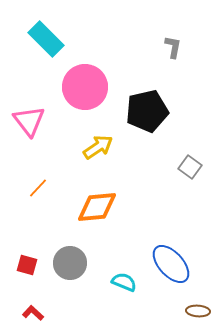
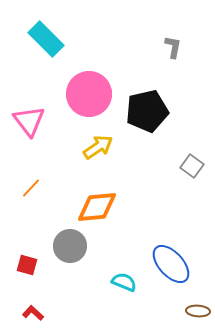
pink circle: moved 4 px right, 7 px down
gray square: moved 2 px right, 1 px up
orange line: moved 7 px left
gray circle: moved 17 px up
